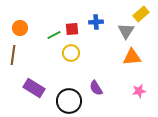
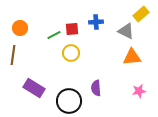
gray triangle: rotated 36 degrees counterclockwise
purple semicircle: rotated 28 degrees clockwise
